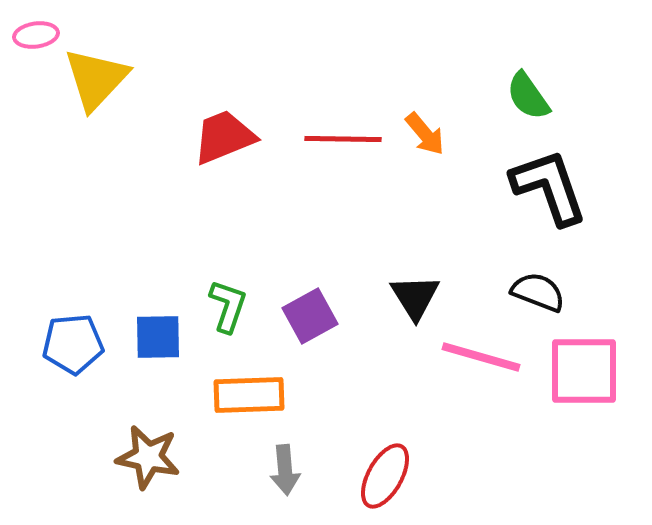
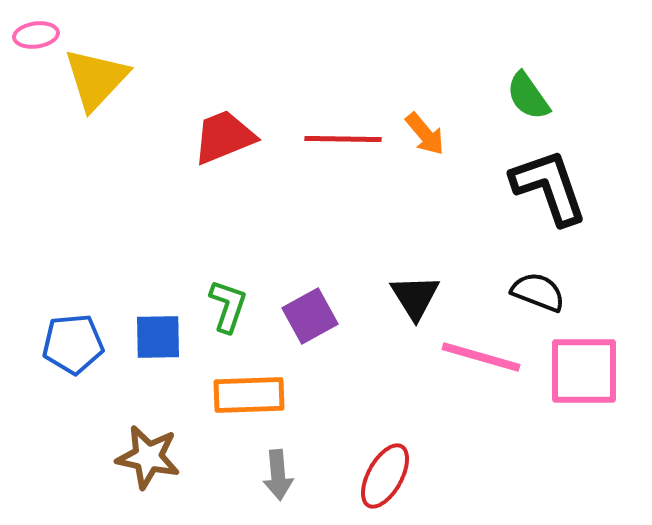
gray arrow: moved 7 px left, 5 px down
